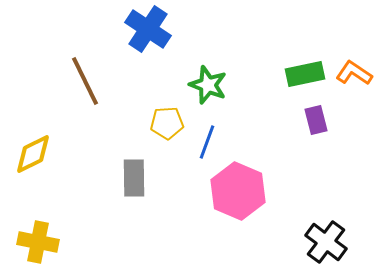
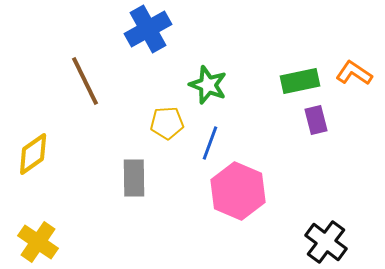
blue cross: rotated 27 degrees clockwise
green rectangle: moved 5 px left, 7 px down
blue line: moved 3 px right, 1 px down
yellow diamond: rotated 9 degrees counterclockwise
yellow cross: rotated 24 degrees clockwise
